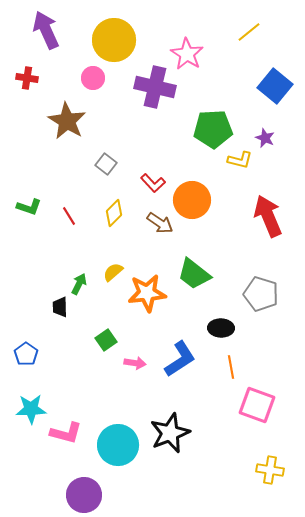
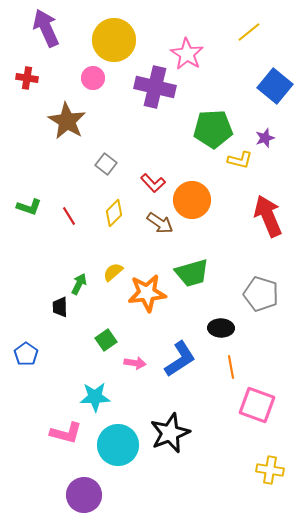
purple arrow: moved 2 px up
purple star: rotated 30 degrees clockwise
green trapezoid: moved 2 px left, 1 px up; rotated 54 degrees counterclockwise
cyan star: moved 64 px right, 12 px up
